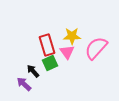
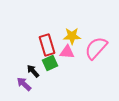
pink triangle: rotated 49 degrees counterclockwise
